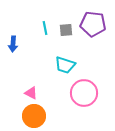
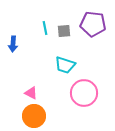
gray square: moved 2 px left, 1 px down
